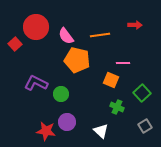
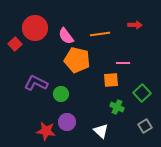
red circle: moved 1 px left, 1 px down
orange line: moved 1 px up
orange square: rotated 28 degrees counterclockwise
